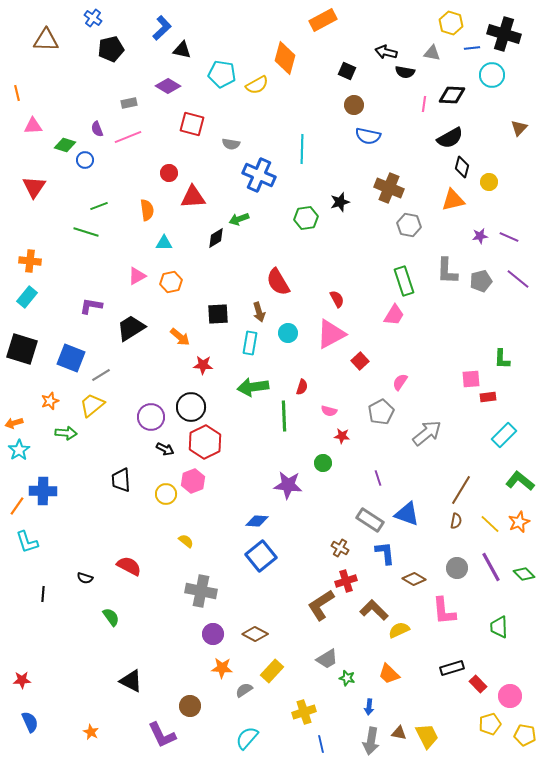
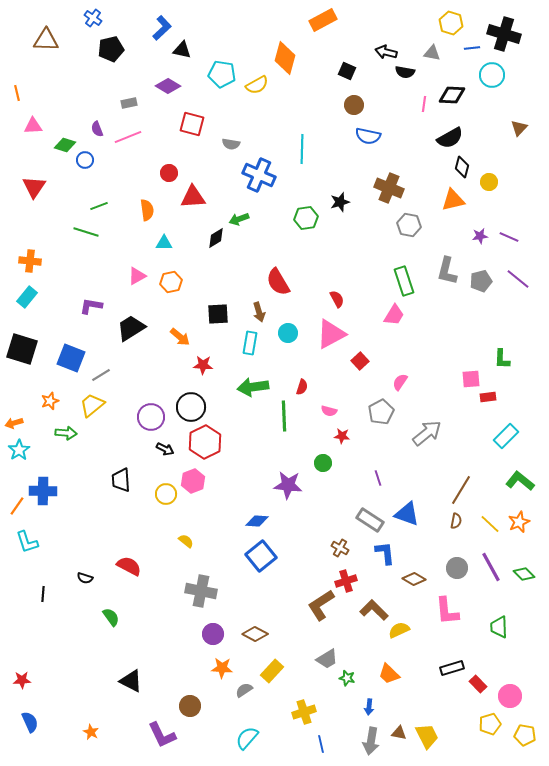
gray L-shape at (447, 271): rotated 12 degrees clockwise
cyan rectangle at (504, 435): moved 2 px right, 1 px down
pink L-shape at (444, 611): moved 3 px right
